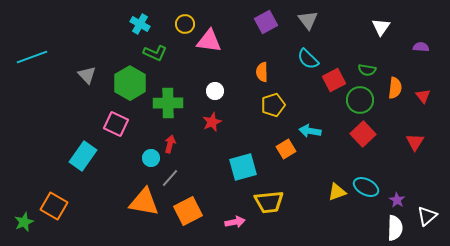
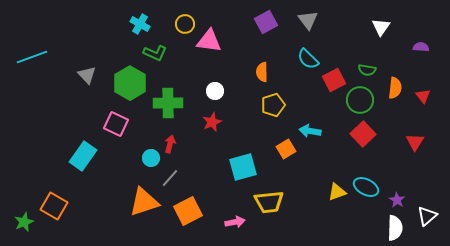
orange triangle at (144, 202): rotated 28 degrees counterclockwise
